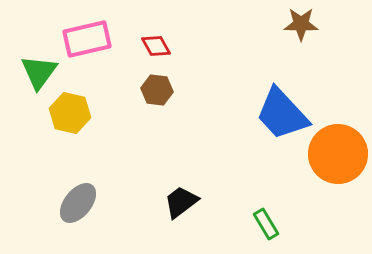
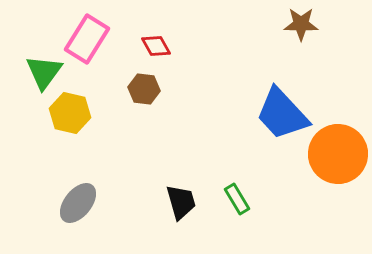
pink rectangle: rotated 45 degrees counterclockwise
green triangle: moved 5 px right
brown hexagon: moved 13 px left, 1 px up
black trapezoid: rotated 111 degrees clockwise
green rectangle: moved 29 px left, 25 px up
